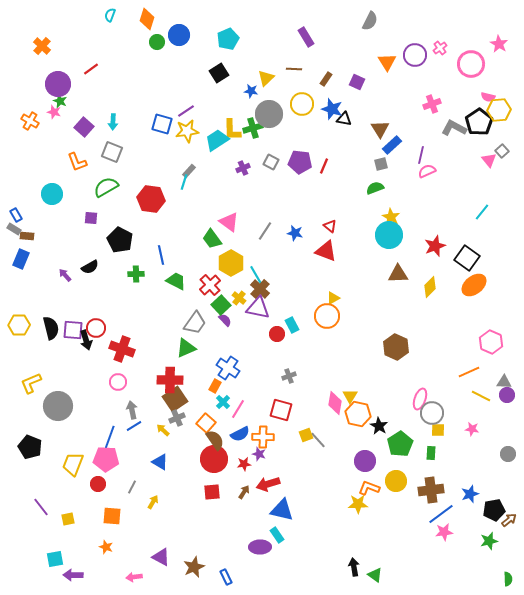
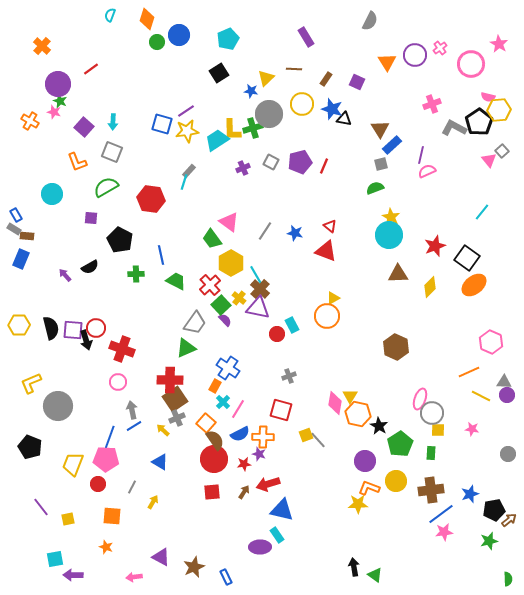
purple pentagon at (300, 162): rotated 20 degrees counterclockwise
